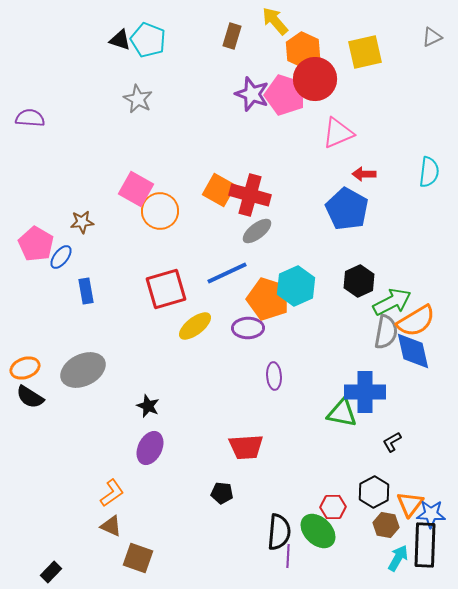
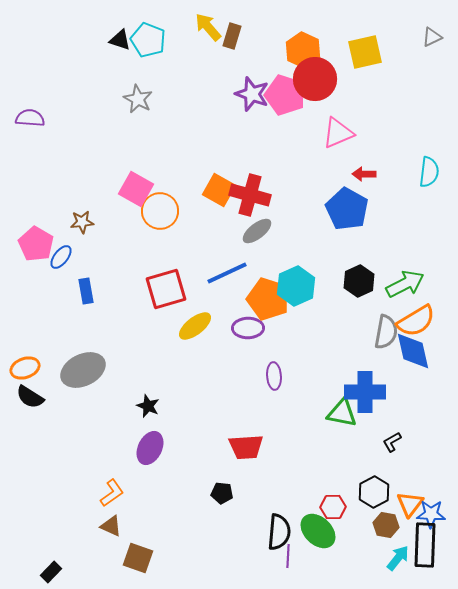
yellow arrow at (275, 21): moved 67 px left, 6 px down
green arrow at (392, 302): moved 13 px right, 18 px up
cyan arrow at (398, 558): rotated 8 degrees clockwise
